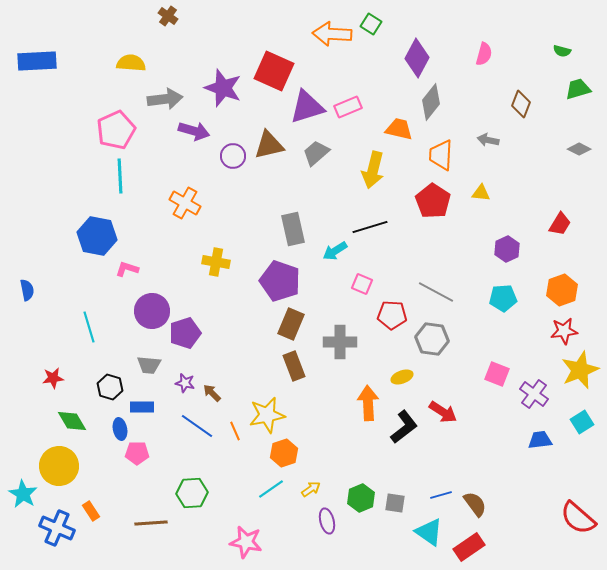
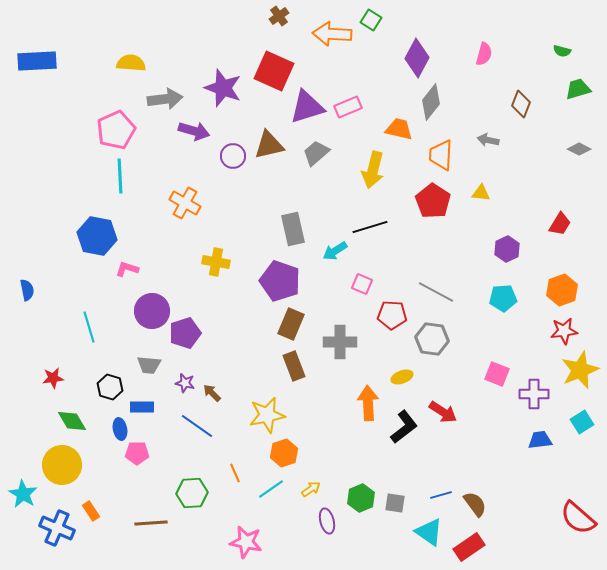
brown cross at (168, 16): moved 111 px right; rotated 18 degrees clockwise
green square at (371, 24): moved 4 px up
purple cross at (534, 394): rotated 36 degrees counterclockwise
orange line at (235, 431): moved 42 px down
yellow circle at (59, 466): moved 3 px right, 1 px up
